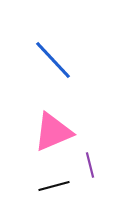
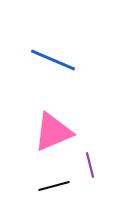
blue line: rotated 24 degrees counterclockwise
